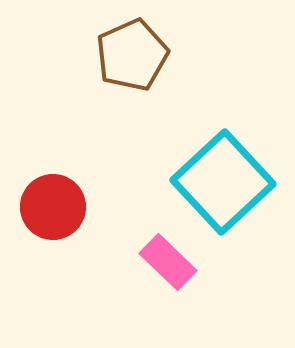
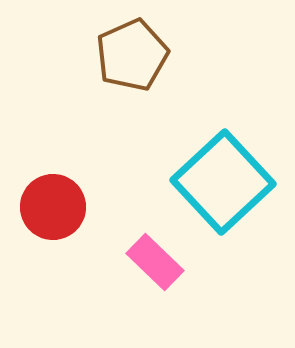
pink rectangle: moved 13 px left
